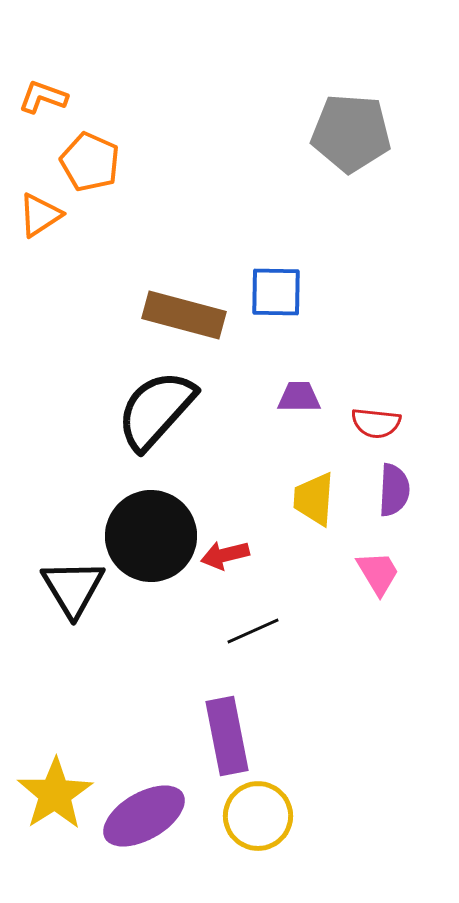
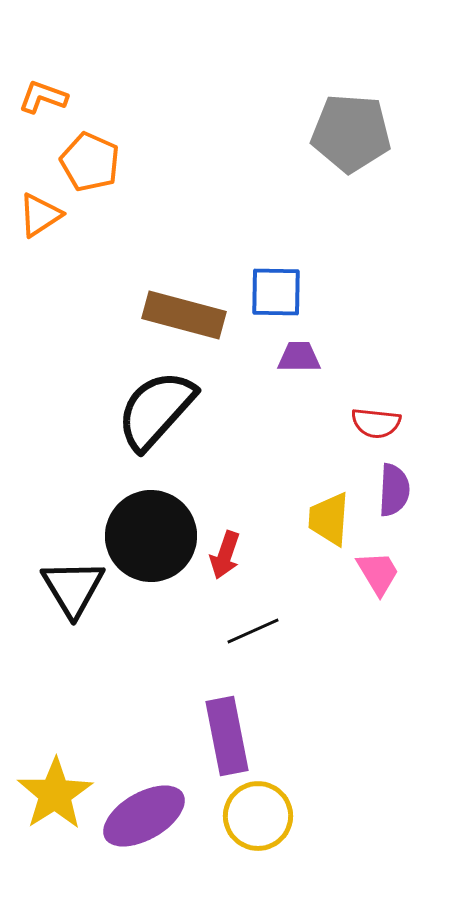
purple trapezoid: moved 40 px up
yellow trapezoid: moved 15 px right, 20 px down
red arrow: rotated 57 degrees counterclockwise
